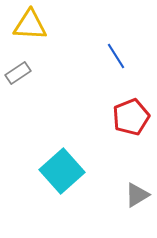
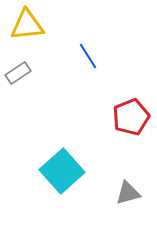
yellow triangle: moved 3 px left; rotated 9 degrees counterclockwise
blue line: moved 28 px left
gray triangle: moved 9 px left, 2 px up; rotated 16 degrees clockwise
